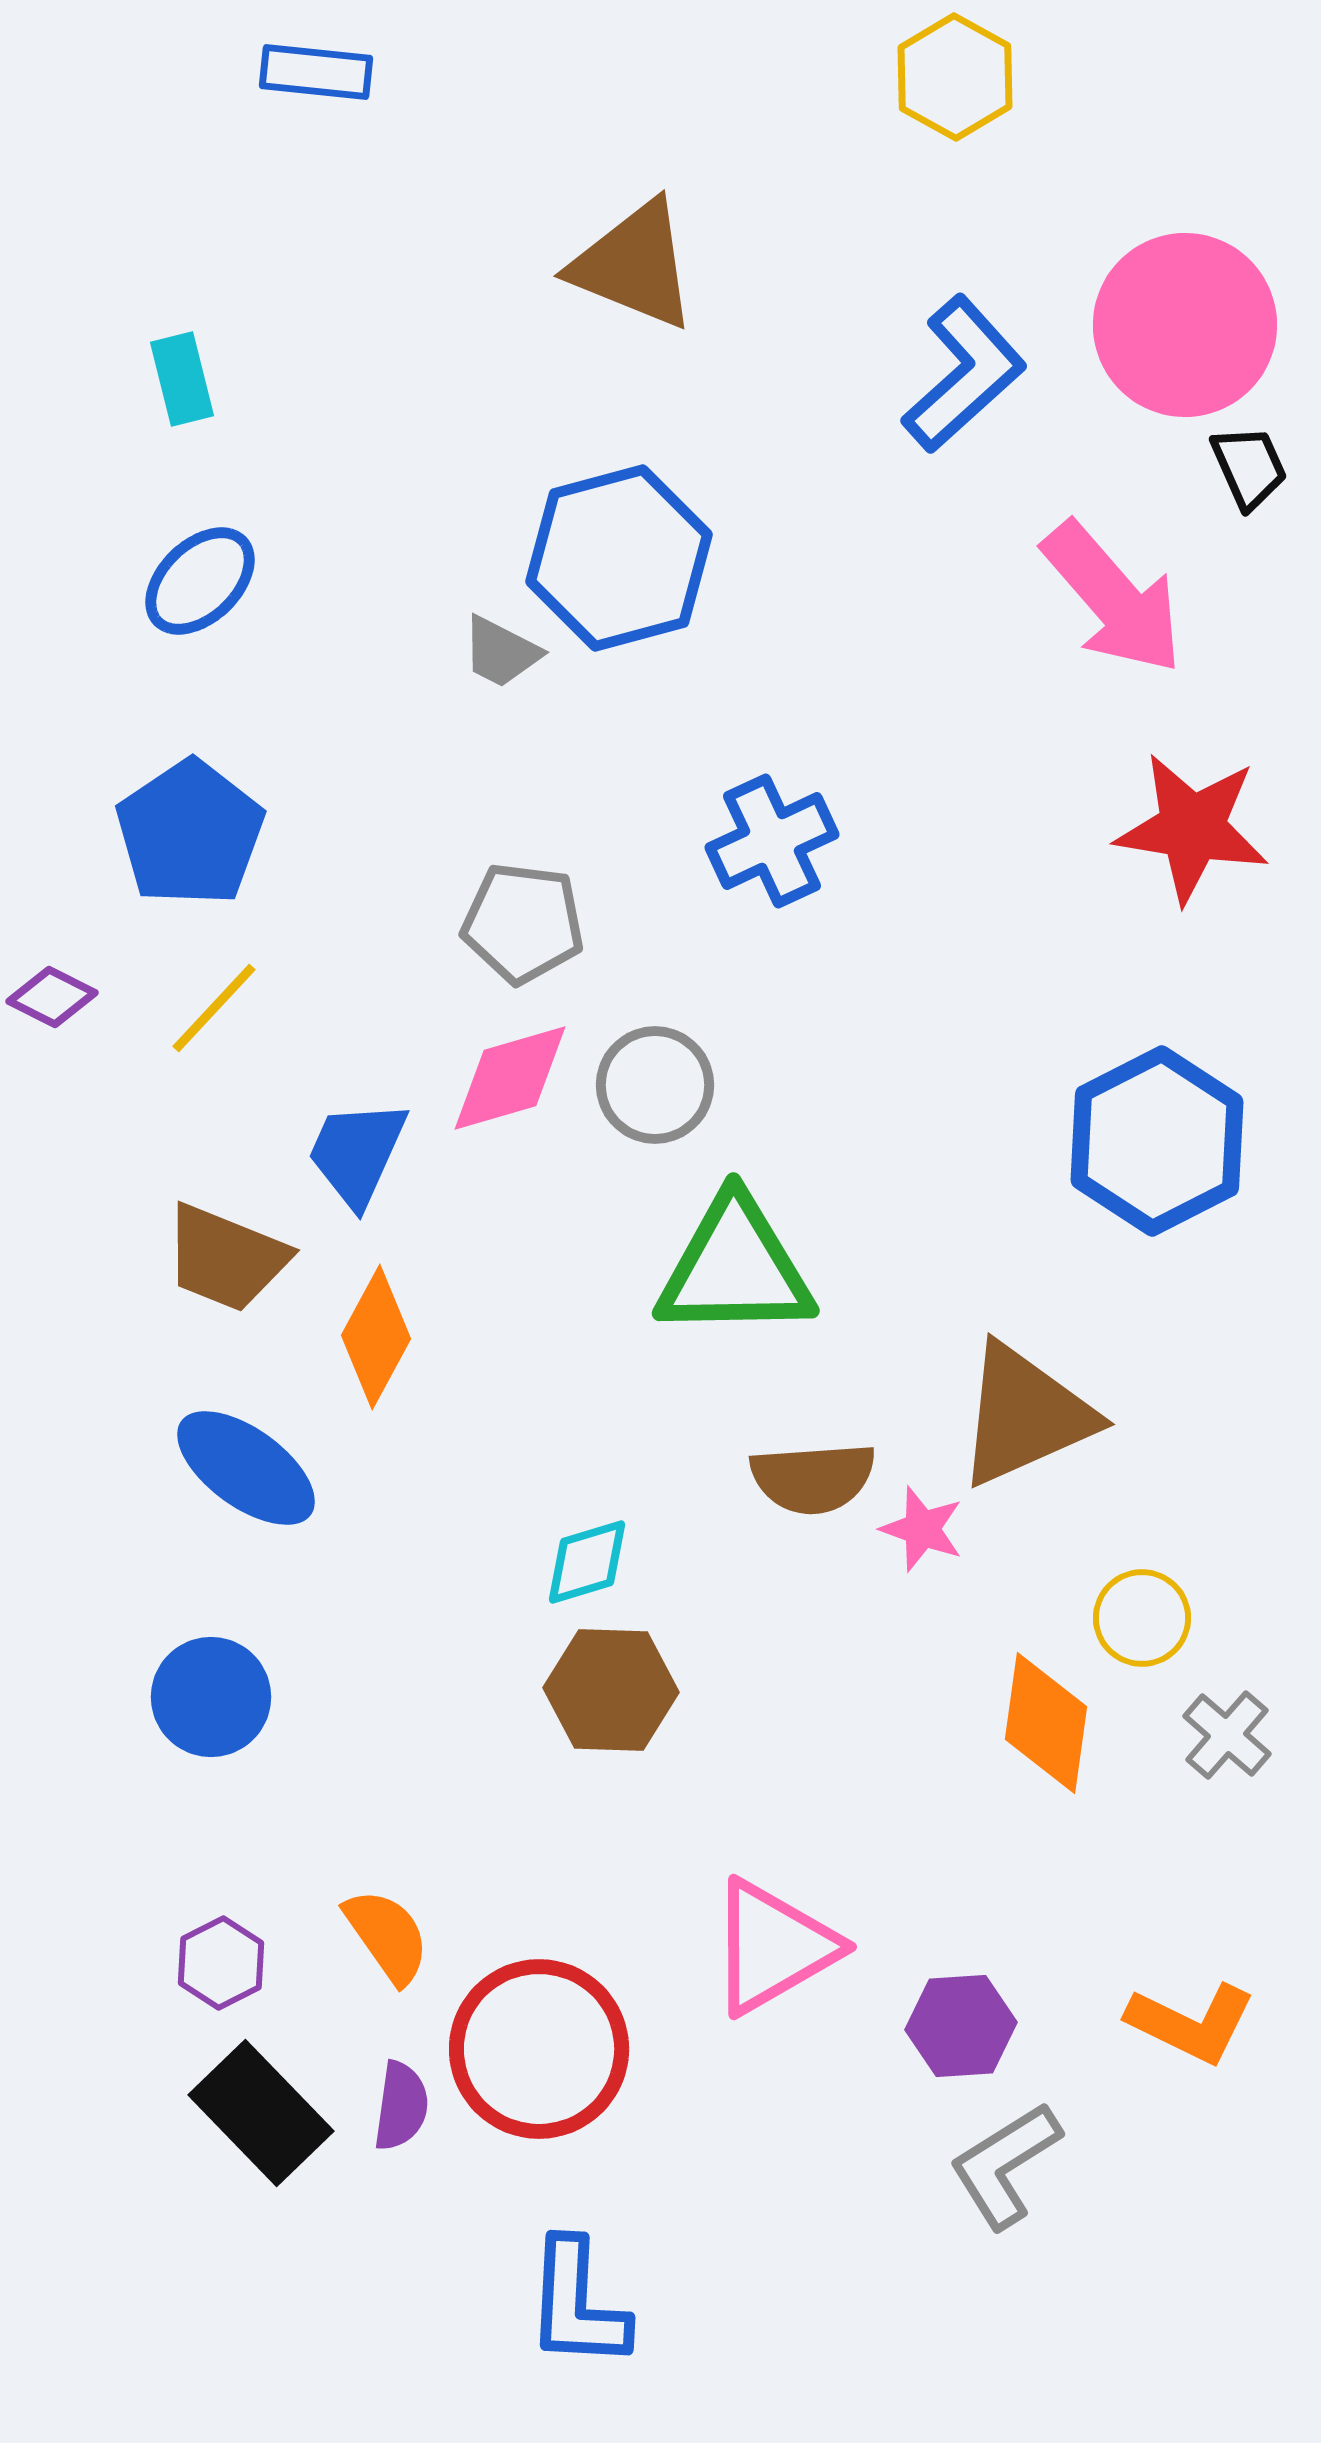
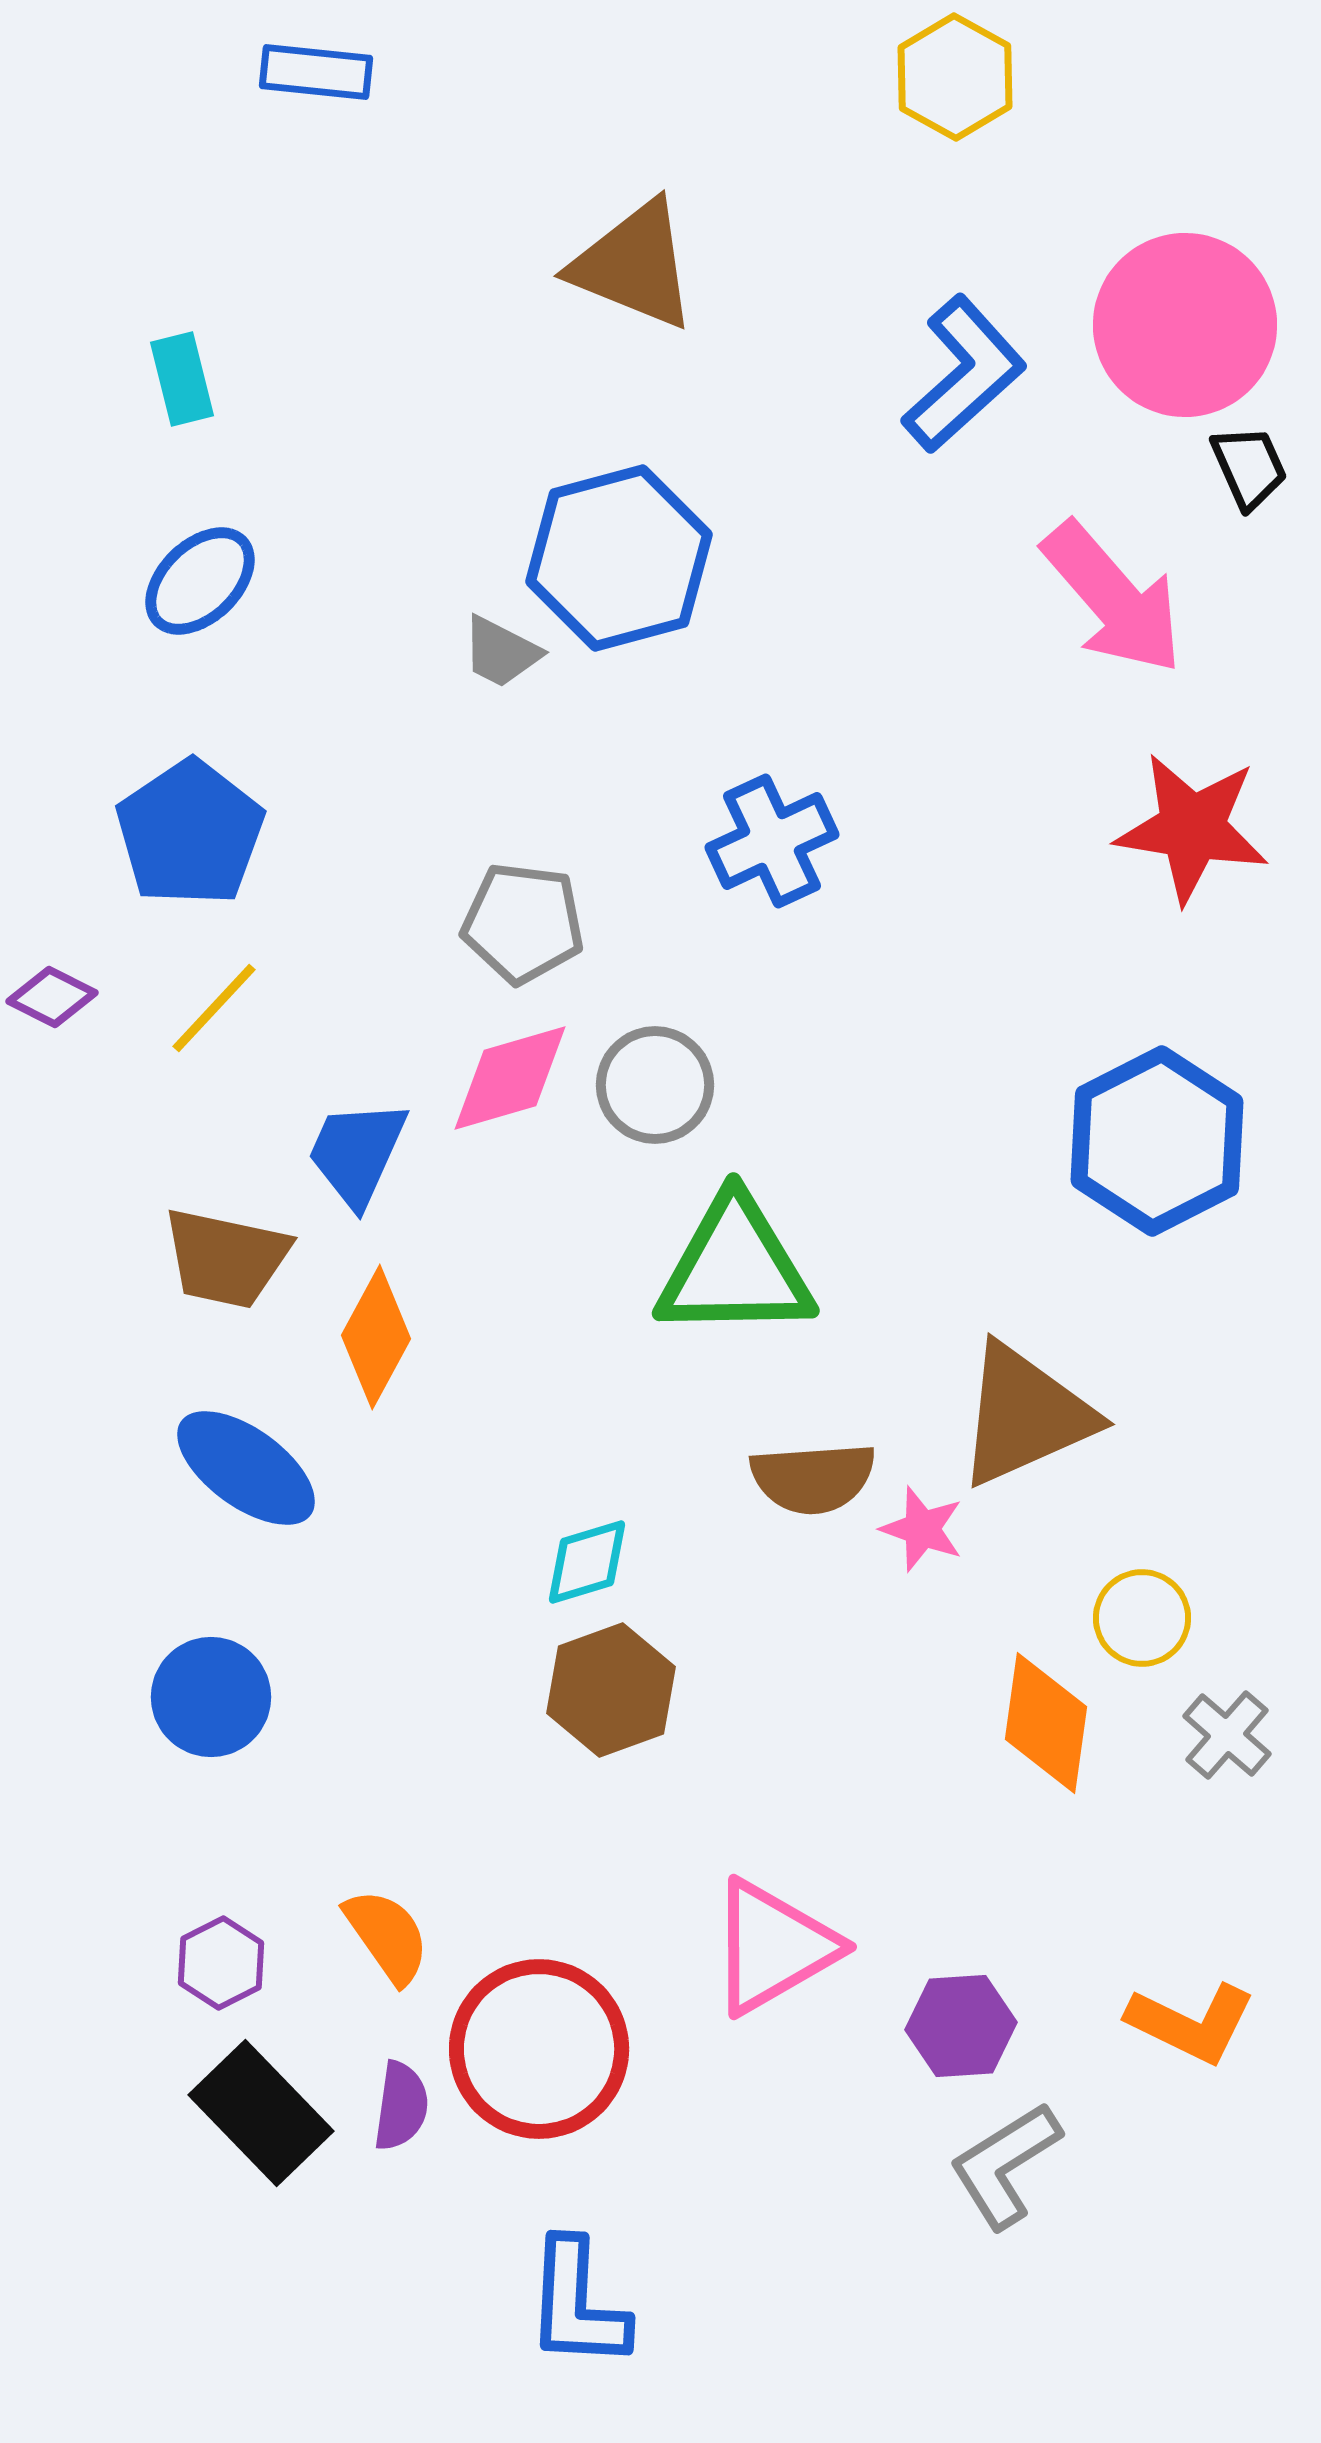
brown trapezoid at (226, 1258): rotated 10 degrees counterclockwise
brown hexagon at (611, 1690): rotated 22 degrees counterclockwise
